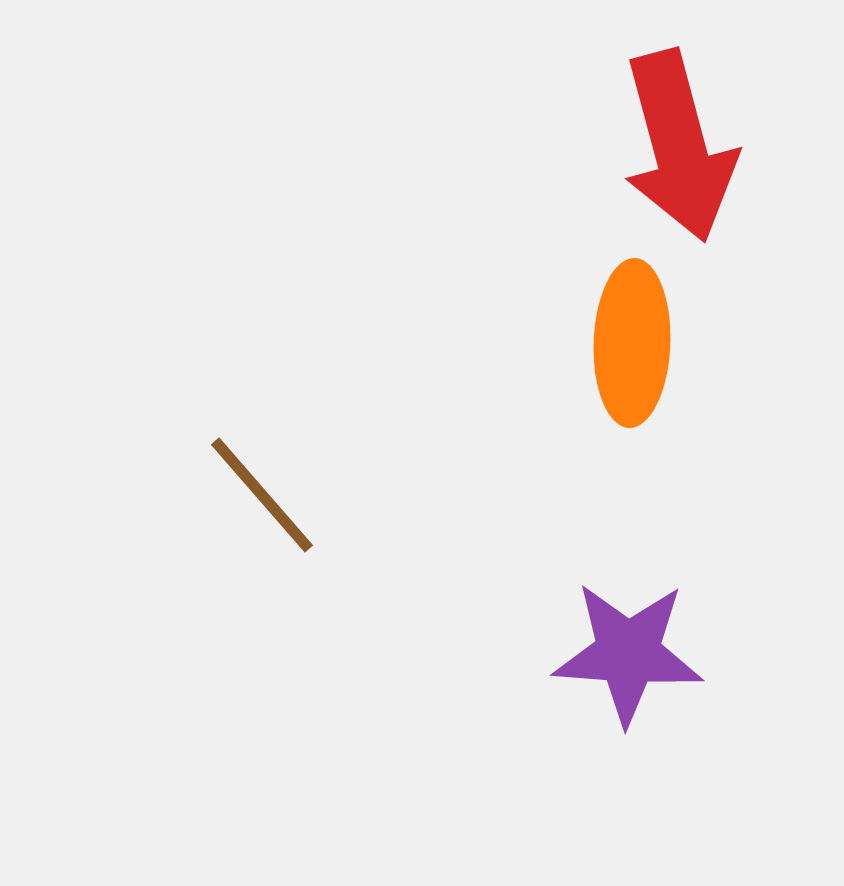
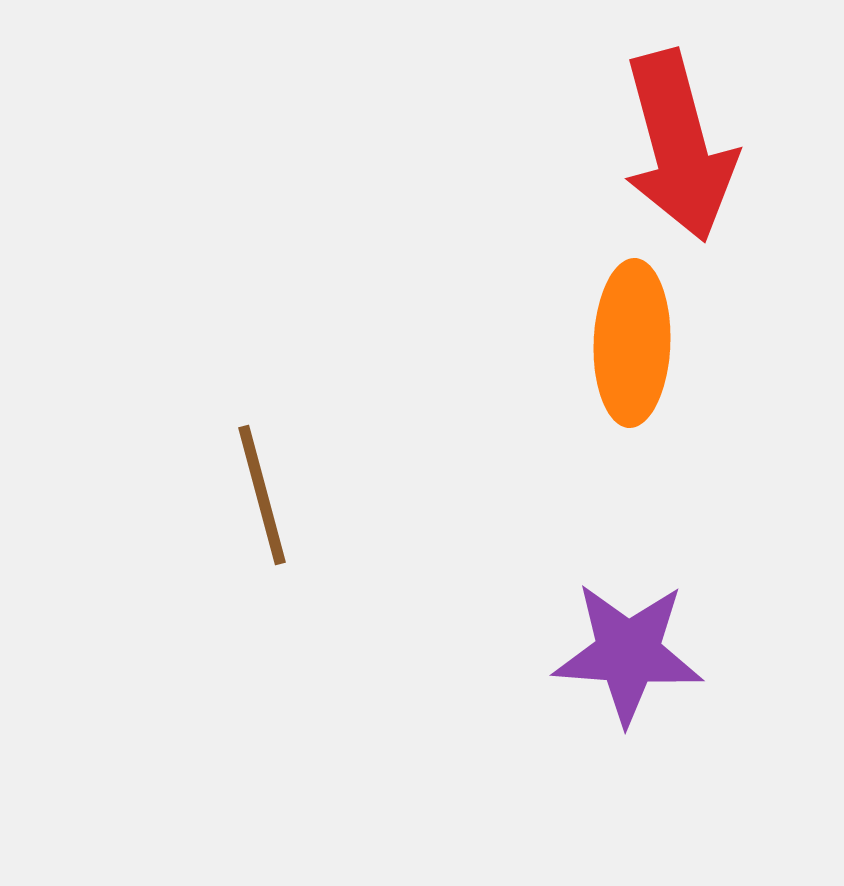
brown line: rotated 26 degrees clockwise
